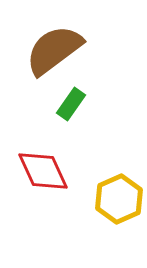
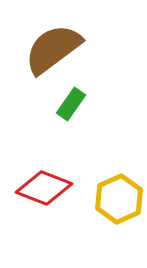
brown semicircle: moved 1 px left, 1 px up
red diamond: moved 1 px right, 17 px down; rotated 44 degrees counterclockwise
